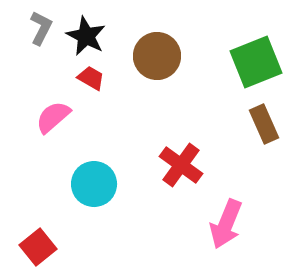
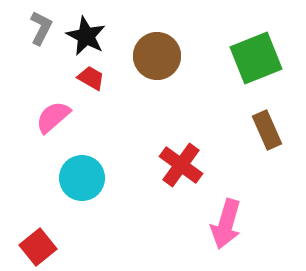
green square: moved 4 px up
brown rectangle: moved 3 px right, 6 px down
cyan circle: moved 12 px left, 6 px up
pink arrow: rotated 6 degrees counterclockwise
